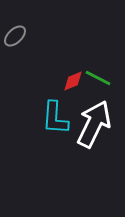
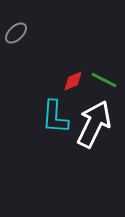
gray ellipse: moved 1 px right, 3 px up
green line: moved 6 px right, 2 px down
cyan L-shape: moved 1 px up
